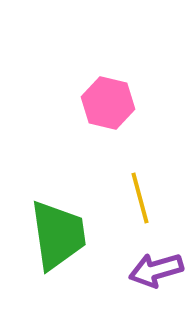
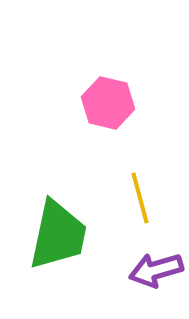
green trapezoid: rotated 20 degrees clockwise
